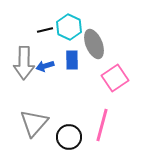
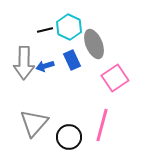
blue rectangle: rotated 24 degrees counterclockwise
